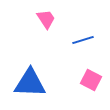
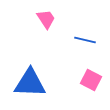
blue line: moved 2 px right; rotated 30 degrees clockwise
